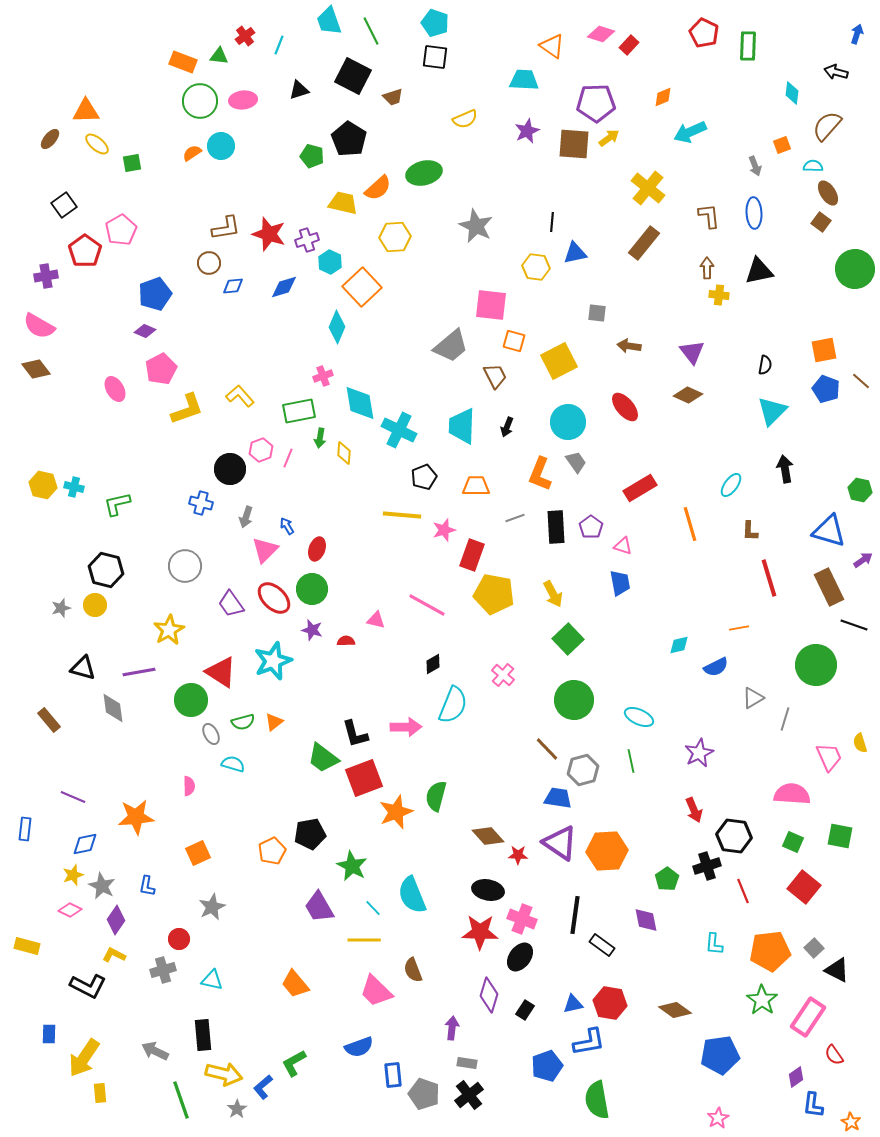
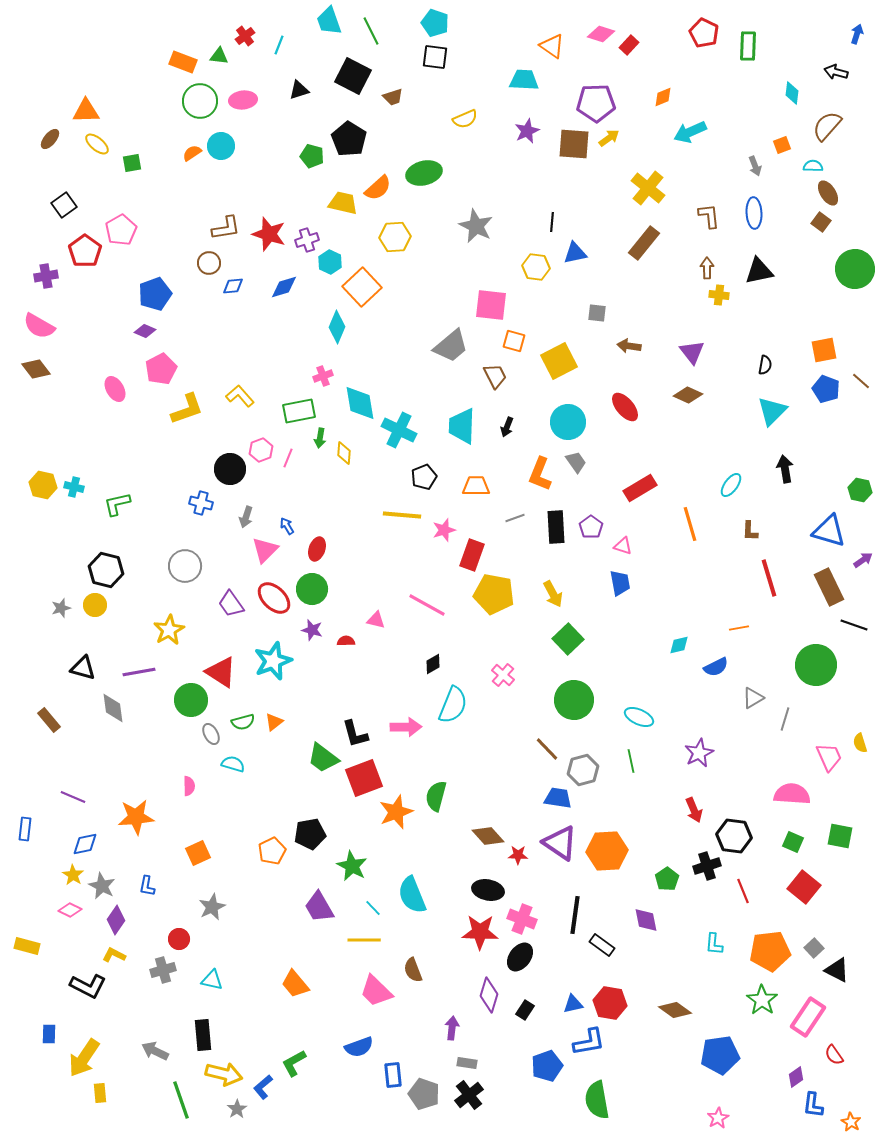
yellow star at (73, 875): rotated 20 degrees counterclockwise
